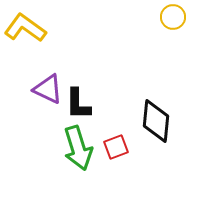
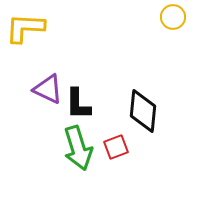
yellow L-shape: rotated 33 degrees counterclockwise
black diamond: moved 13 px left, 10 px up
